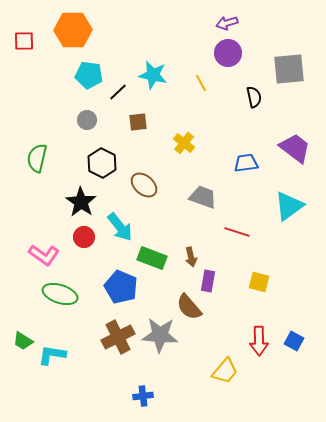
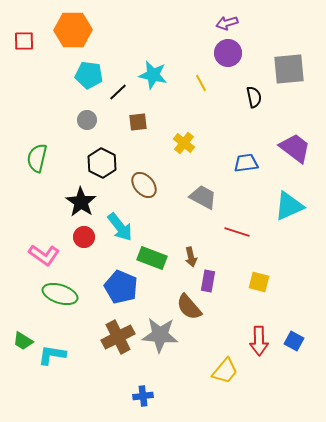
brown ellipse: rotated 8 degrees clockwise
gray trapezoid: rotated 8 degrees clockwise
cyan triangle: rotated 12 degrees clockwise
